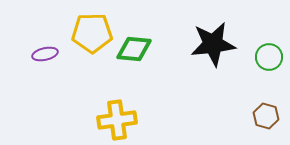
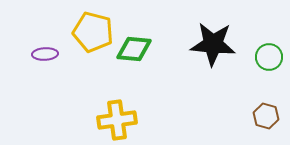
yellow pentagon: moved 1 px right, 1 px up; rotated 15 degrees clockwise
black star: rotated 12 degrees clockwise
purple ellipse: rotated 10 degrees clockwise
